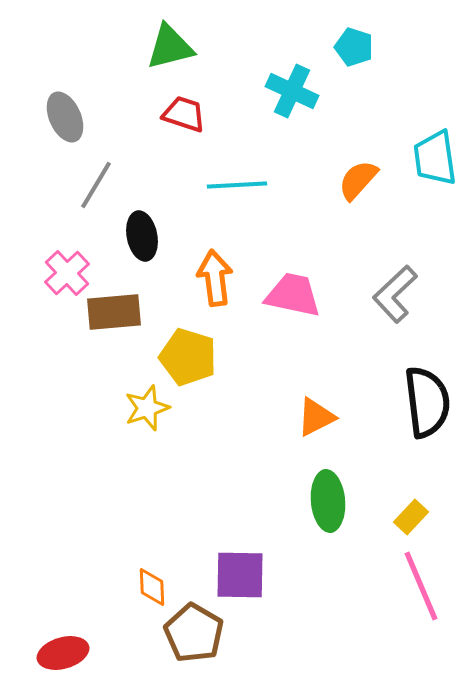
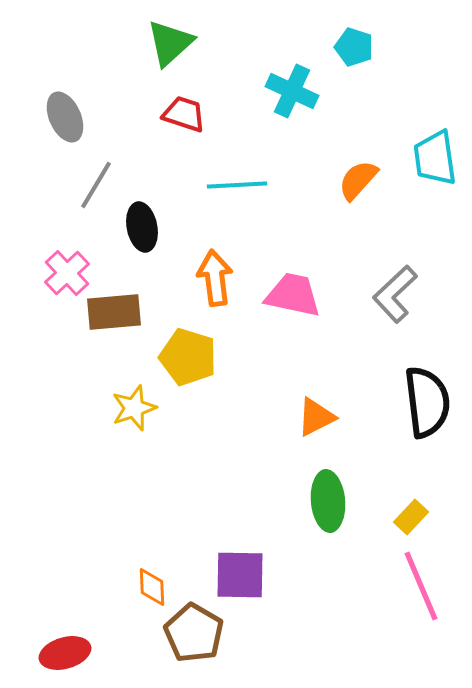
green triangle: moved 4 px up; rotated 28 degrees counterclockwise
black ellipse: moved 9 px up
yellow star: moved 13 px left
red ellipse: moved 2 px right
